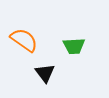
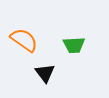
green trapezoid: moved 1 px up
